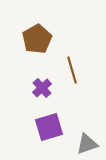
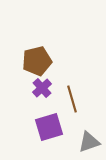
brown pentagon: moved 22 px down; rotated 16 degrees clockwise
brown line: moved 29 px down
gray triangle: moved 2 px right, 2 px up
